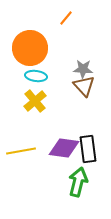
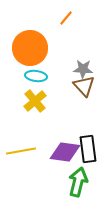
purple diamond: moved 1 px right, 4 px down
